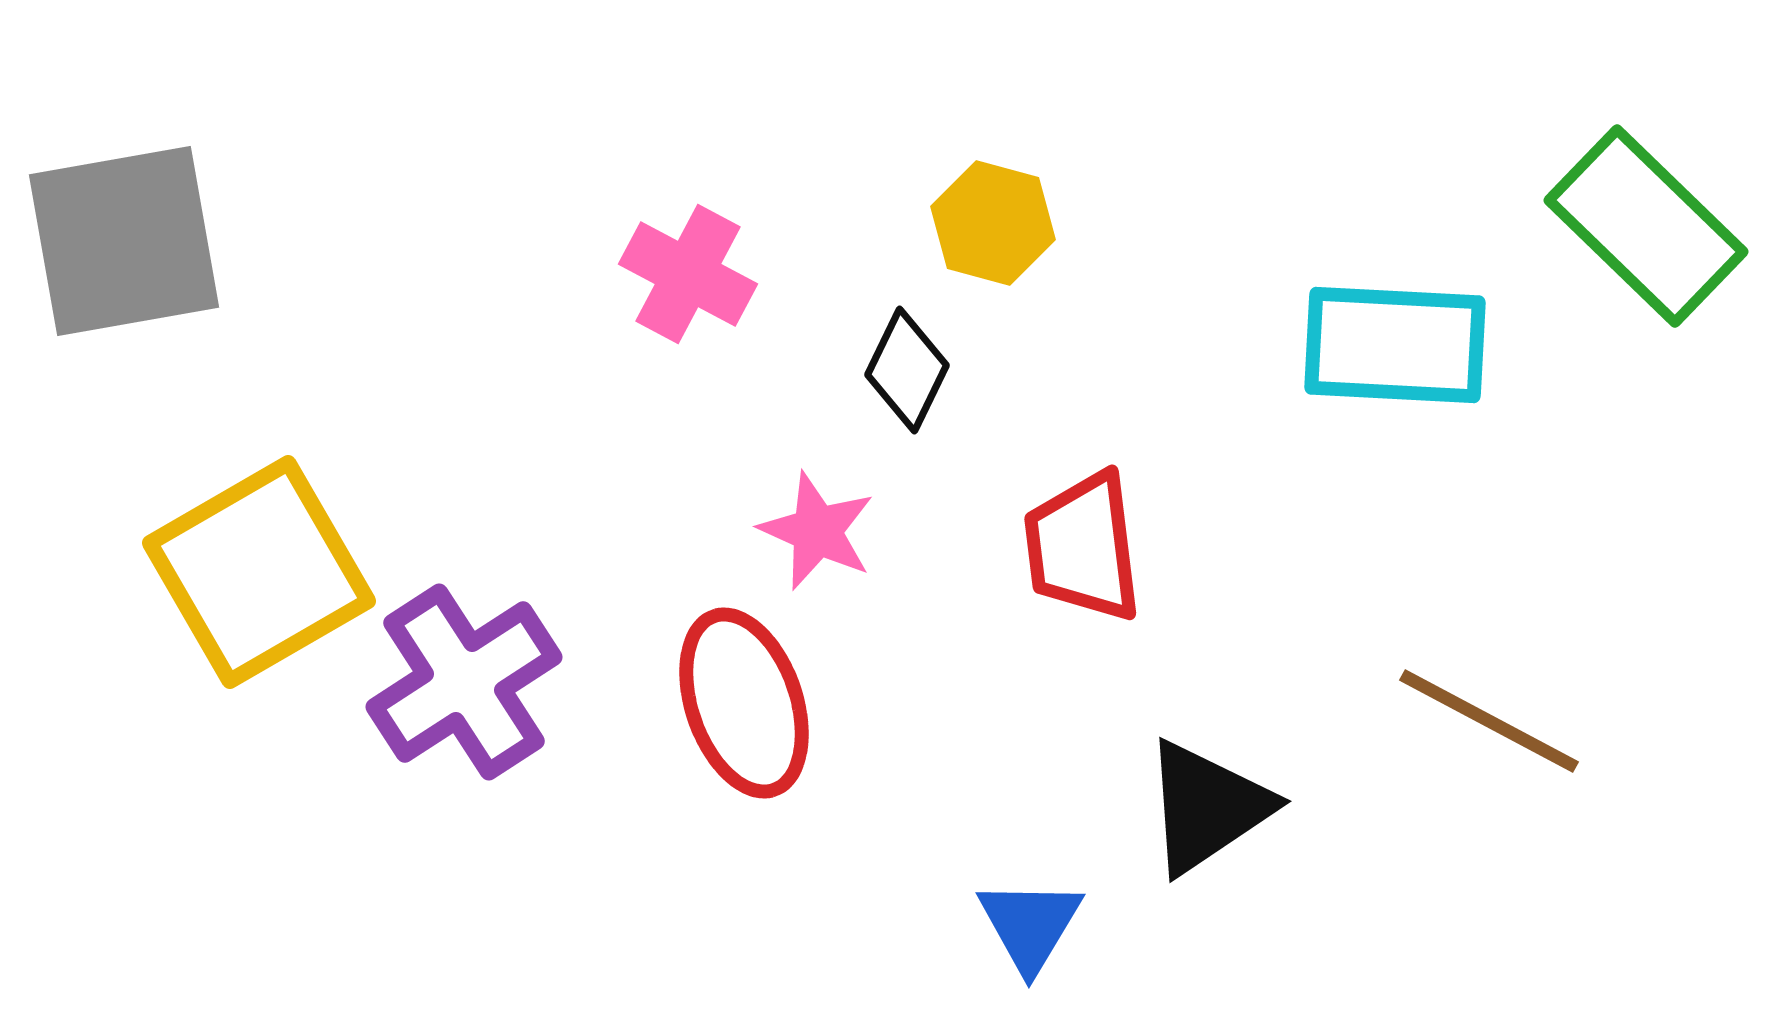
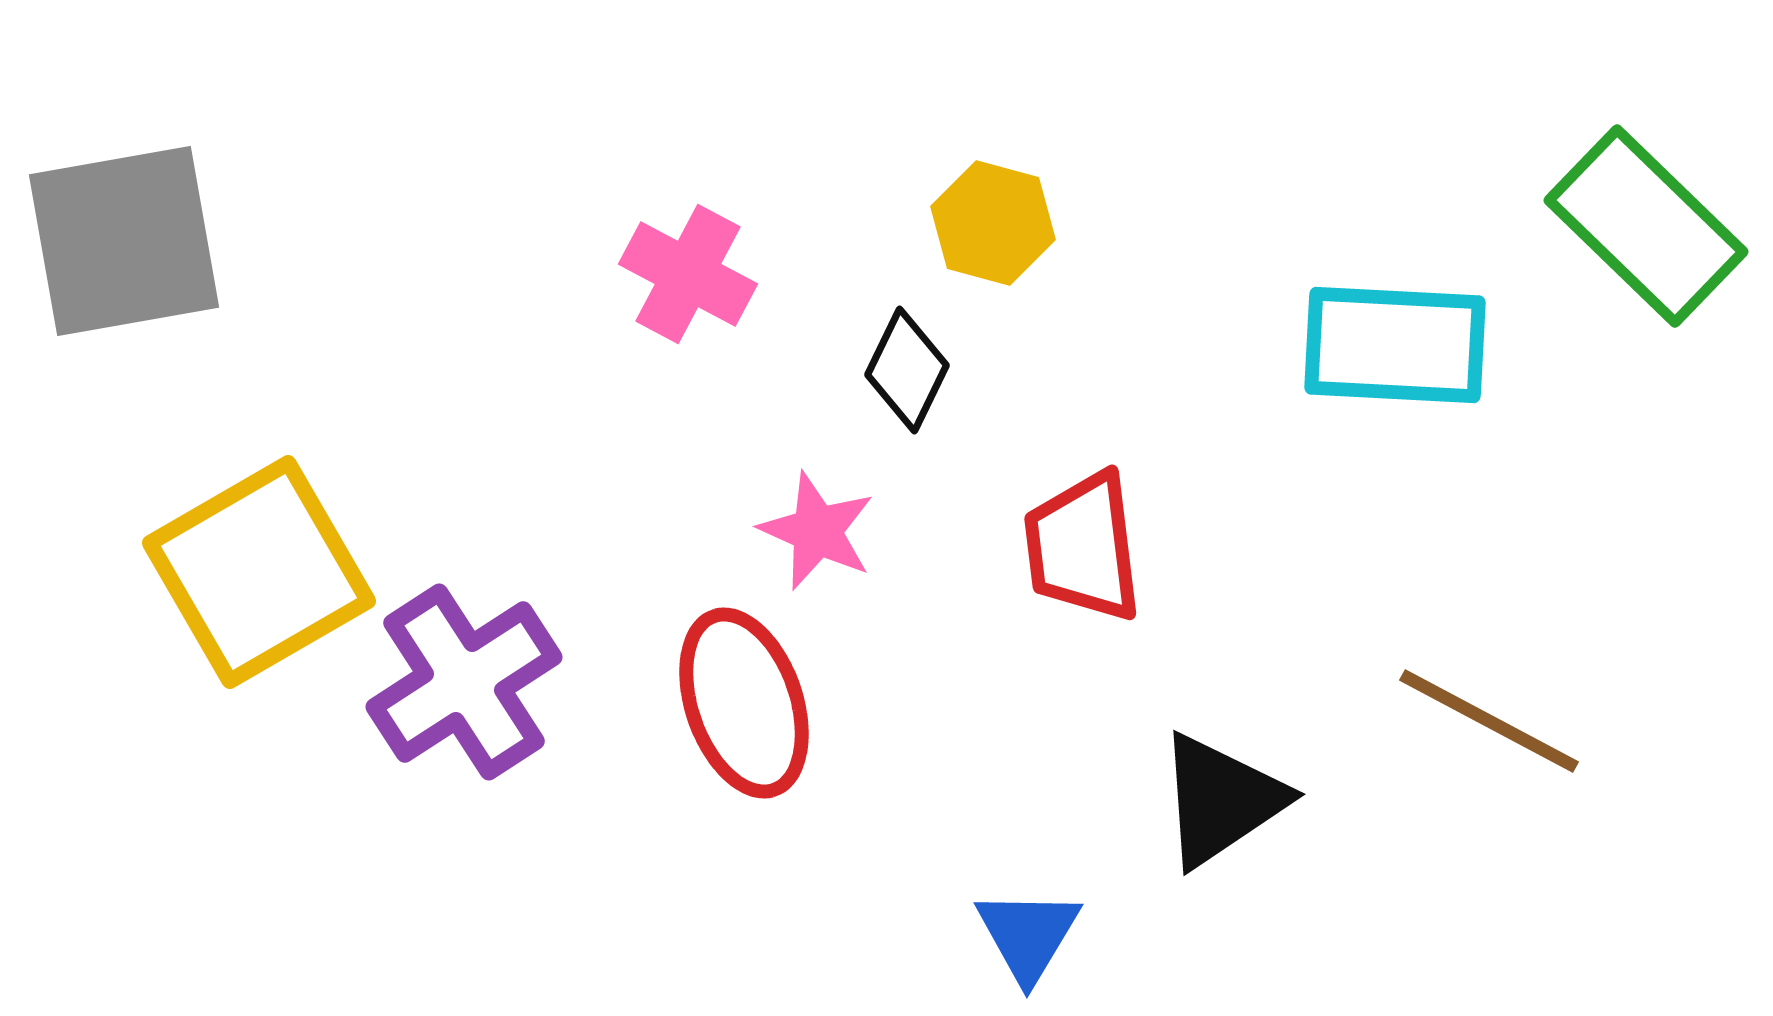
black triangle: moved 14 px right, 7 px up
blue triangle: moved 2 px left, 10 px down
